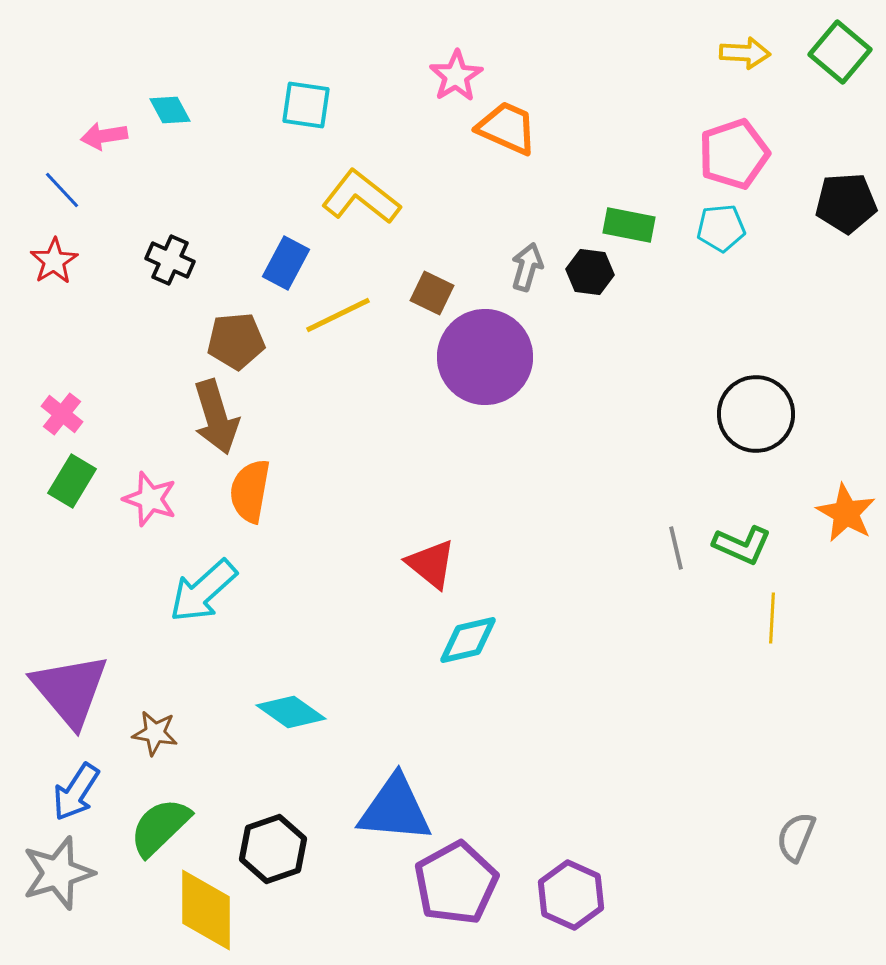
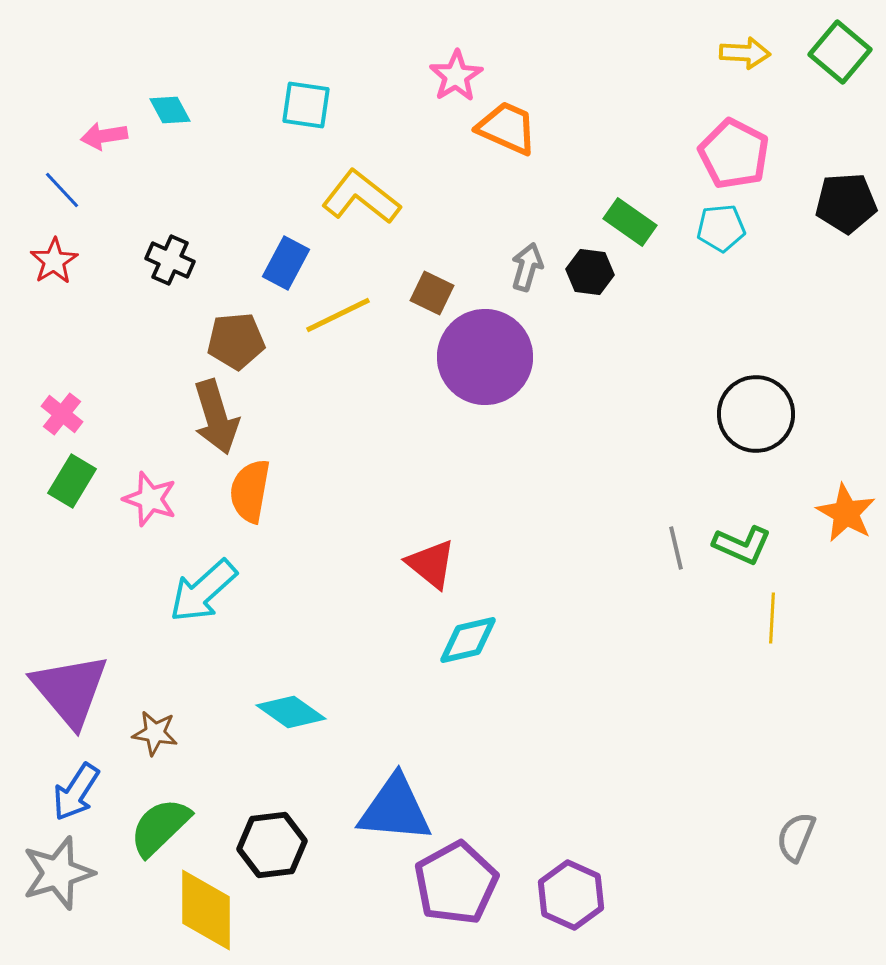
pink pentagon at (734, 154): rotated 26 degrees counterclockwise
green rectangle at (629, 225): moved 1 px right, 3 px up; rotated 24 degrees clockwise
black hexagon at (273, 849): moved 1 px left, 4 px up; rotated 12 degrees clockwise
